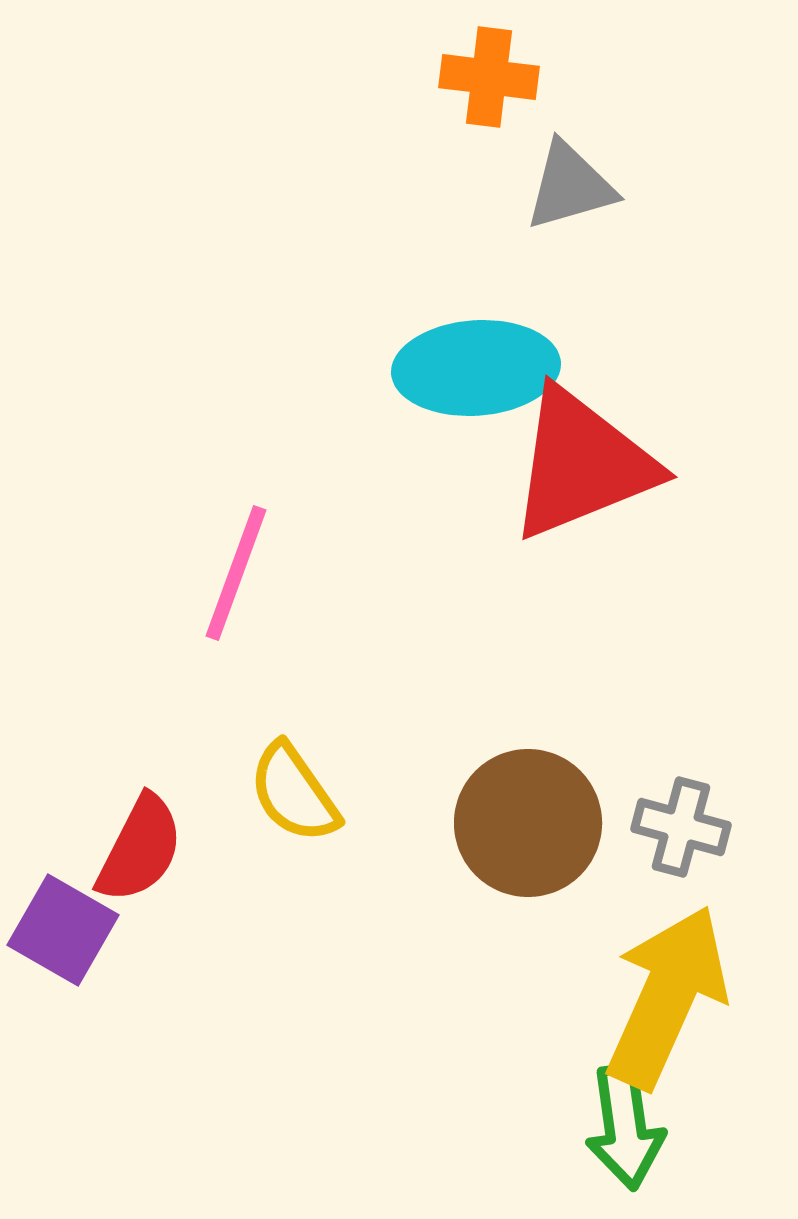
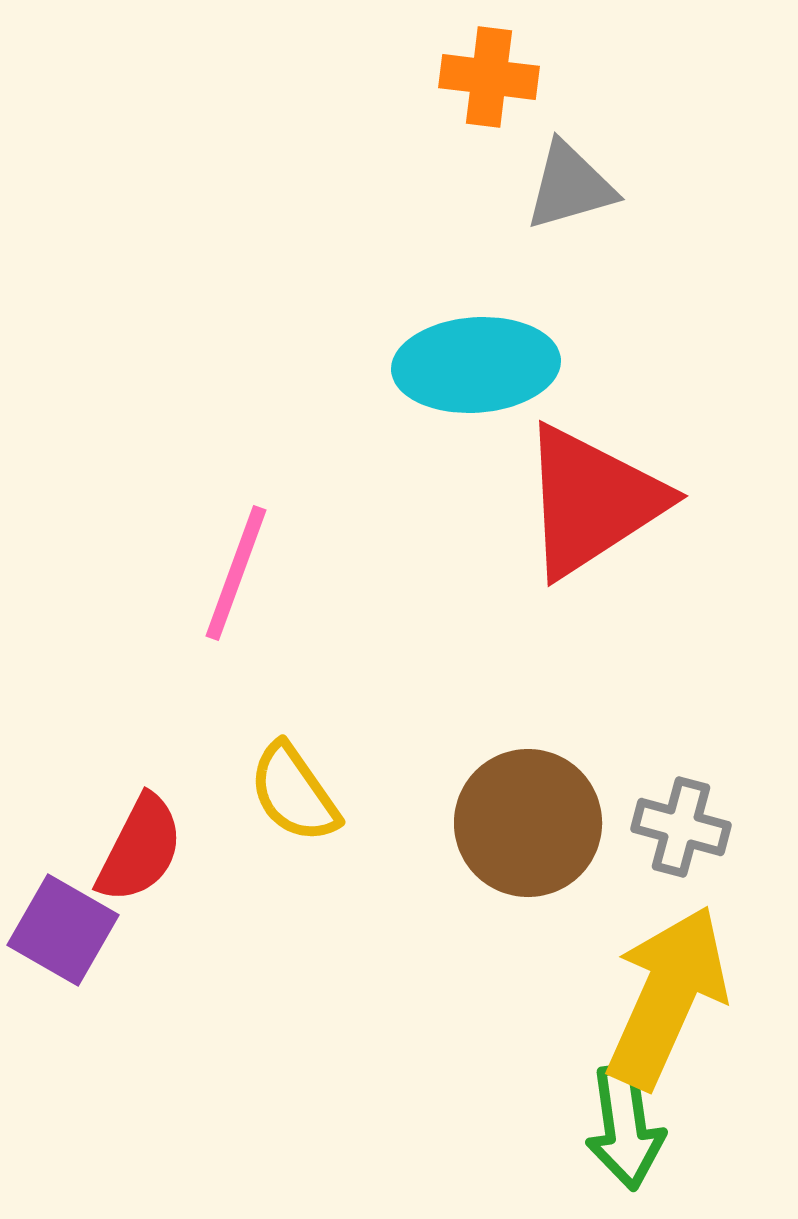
cyan ellipse: moved 3 px up
red triangle: moved 10 px right, 37 px down; rotated 11 degrees counterclockwise
